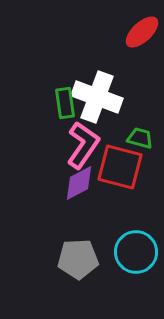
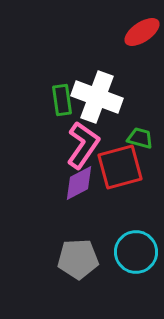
red ellipse: rotated 9 degrees clockwise
green rectangle: moved 3 px left, 3 px up
red square: rotated 30 degrees counterclockwise
